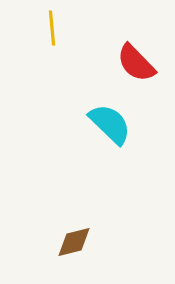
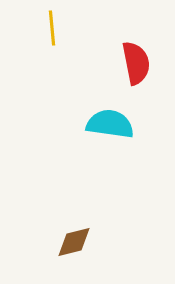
red semicircle: rotated 147 degrees counterclockwise
cyan semicircle: rotated 36 degrees counterclockwise
